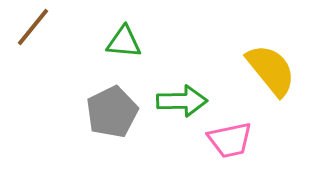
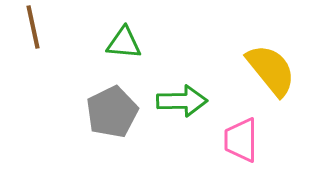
brown line: rotated 51 degrees counterclockwise
green triangle: moved 1 px down
pink trapezoid: moved 11 px right; rotated 102 degrees clockwise
